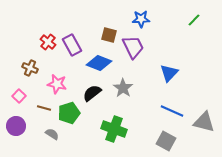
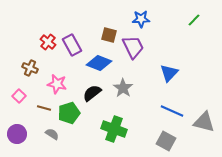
purple circle: moved 1 px right, 8 px down
